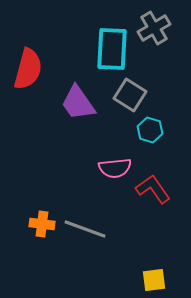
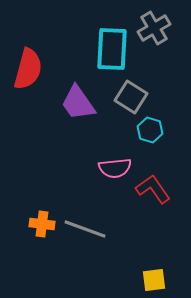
gray square: moved 1 px right, 2 px down
